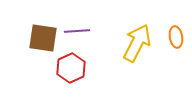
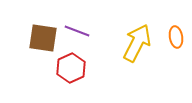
purple line: rotated 25 degrees clockwise
